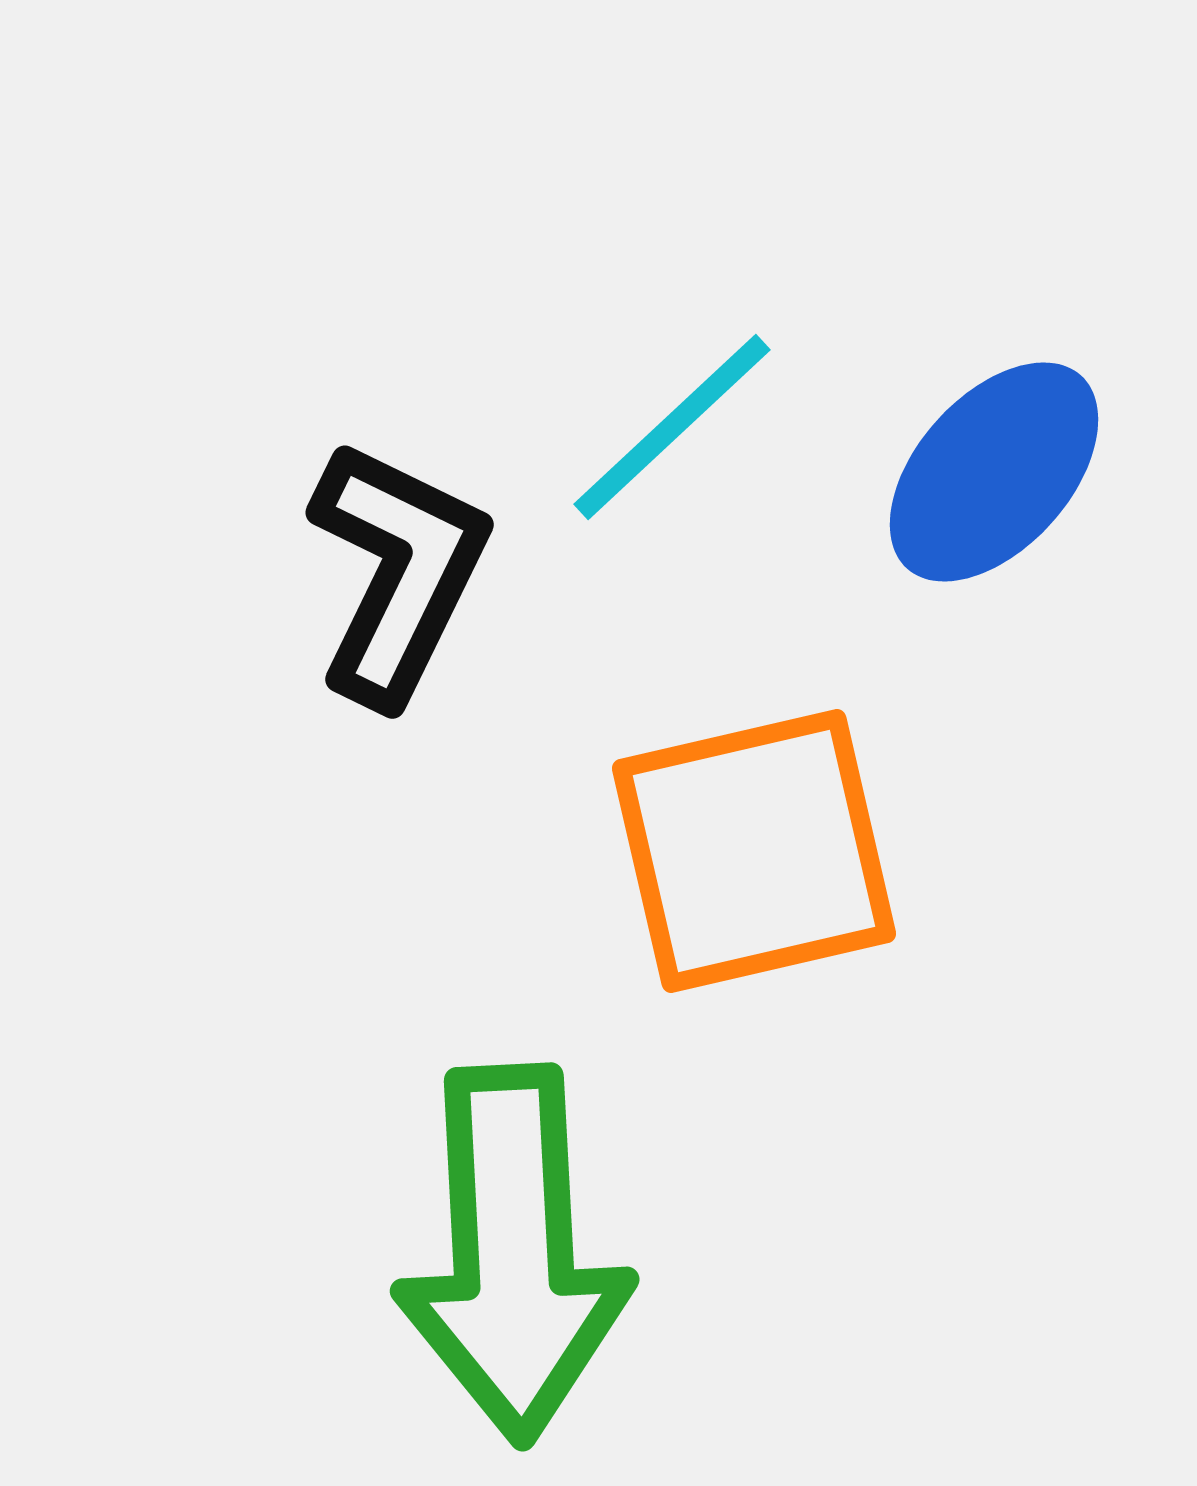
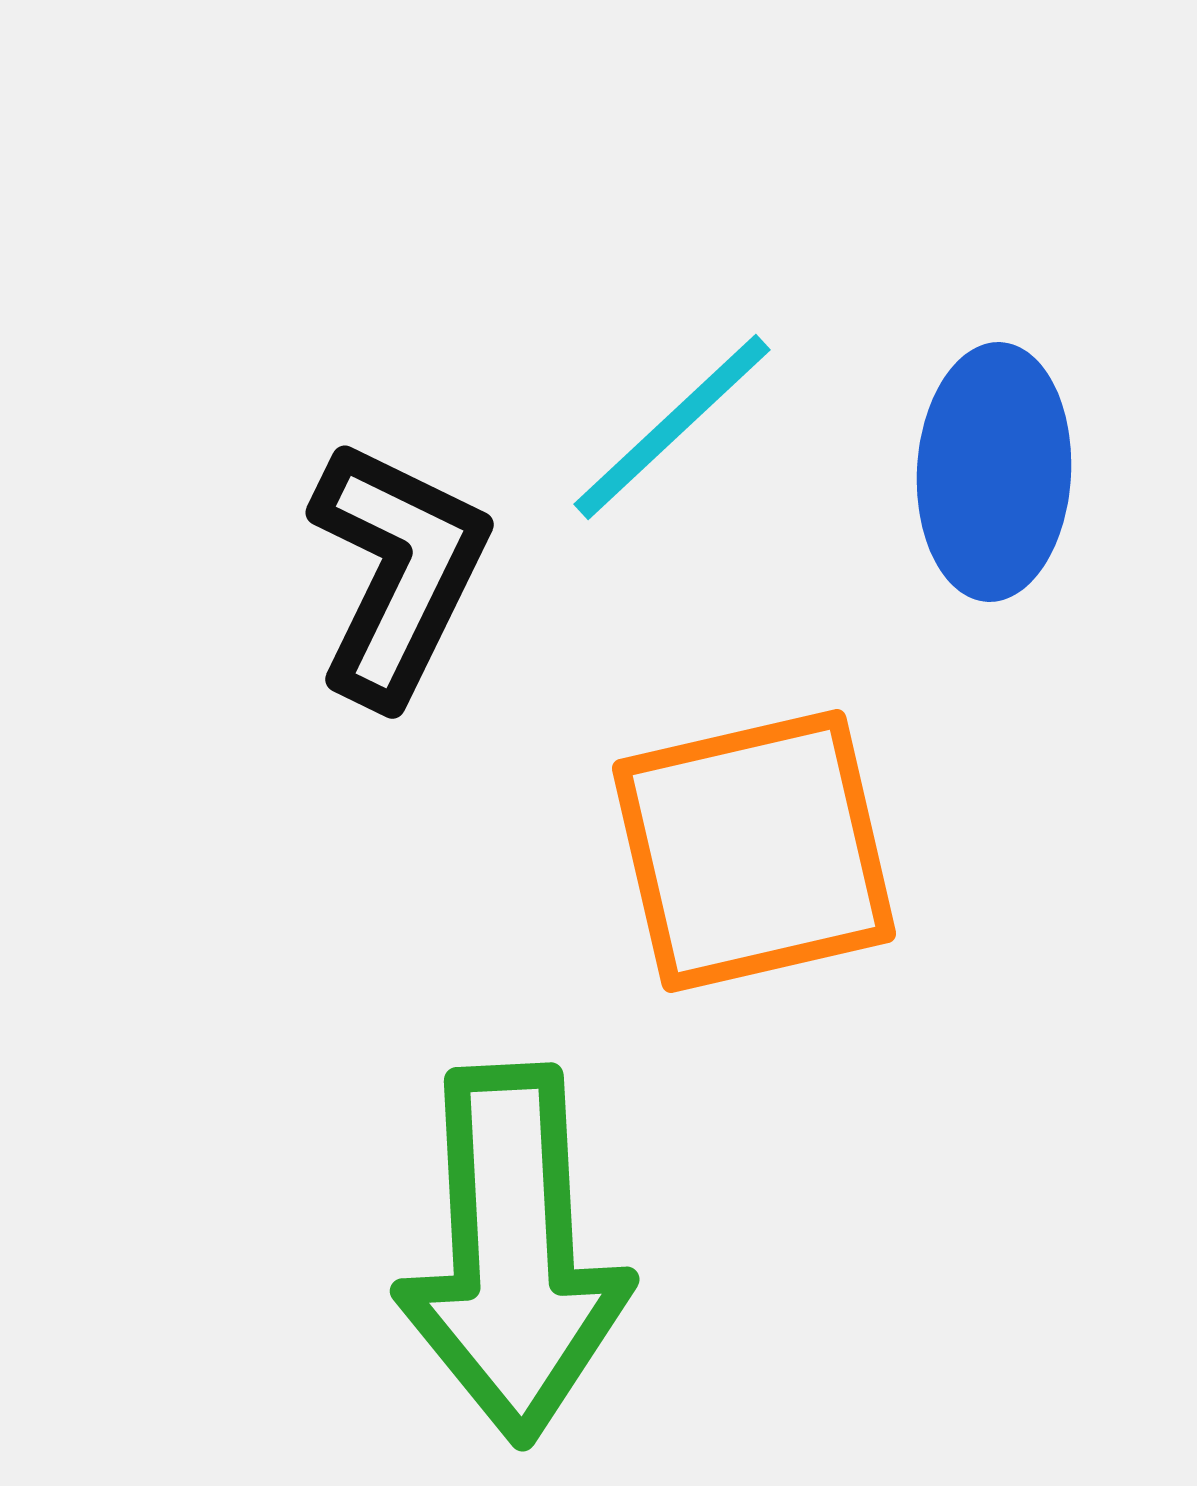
blue ellipse: rotated 39 degrees counterclockwise
